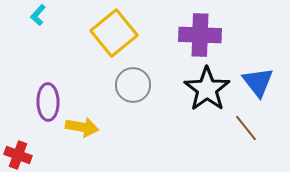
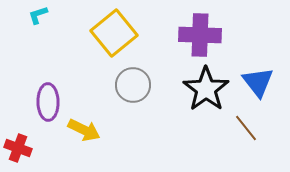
cyan L-shape: rotated 30 degrees clockwise
black star: moved 1 px left
yellow arrow: moved 2 px right, 3 px down; rotated 16 degrees clockwise
red cross: moved 7 px up
